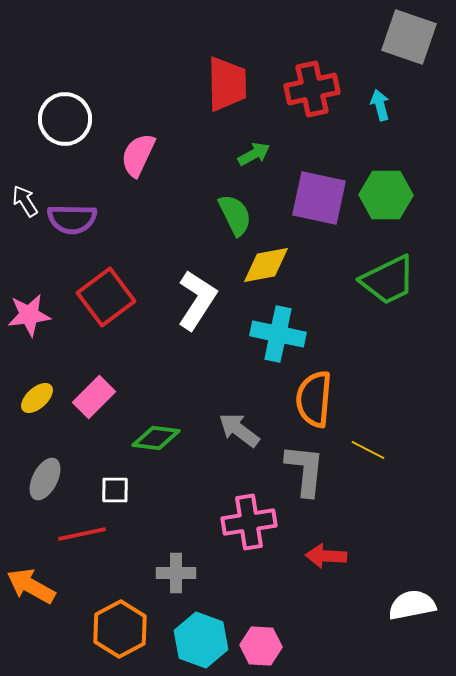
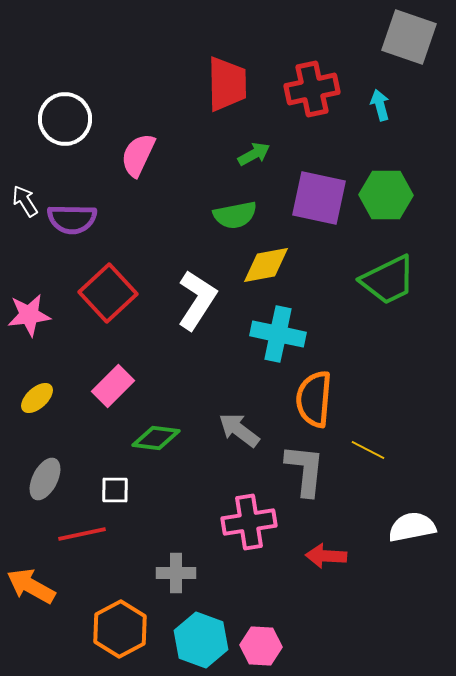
green semicircle: rotated 105 degrees clockwise
red square: moved 2 px right, 4 px up; rotated 6 degrees counterclockwise
pink rectangle: moved 19 px right, 11 px up
white semicircle: moved 78 px up
